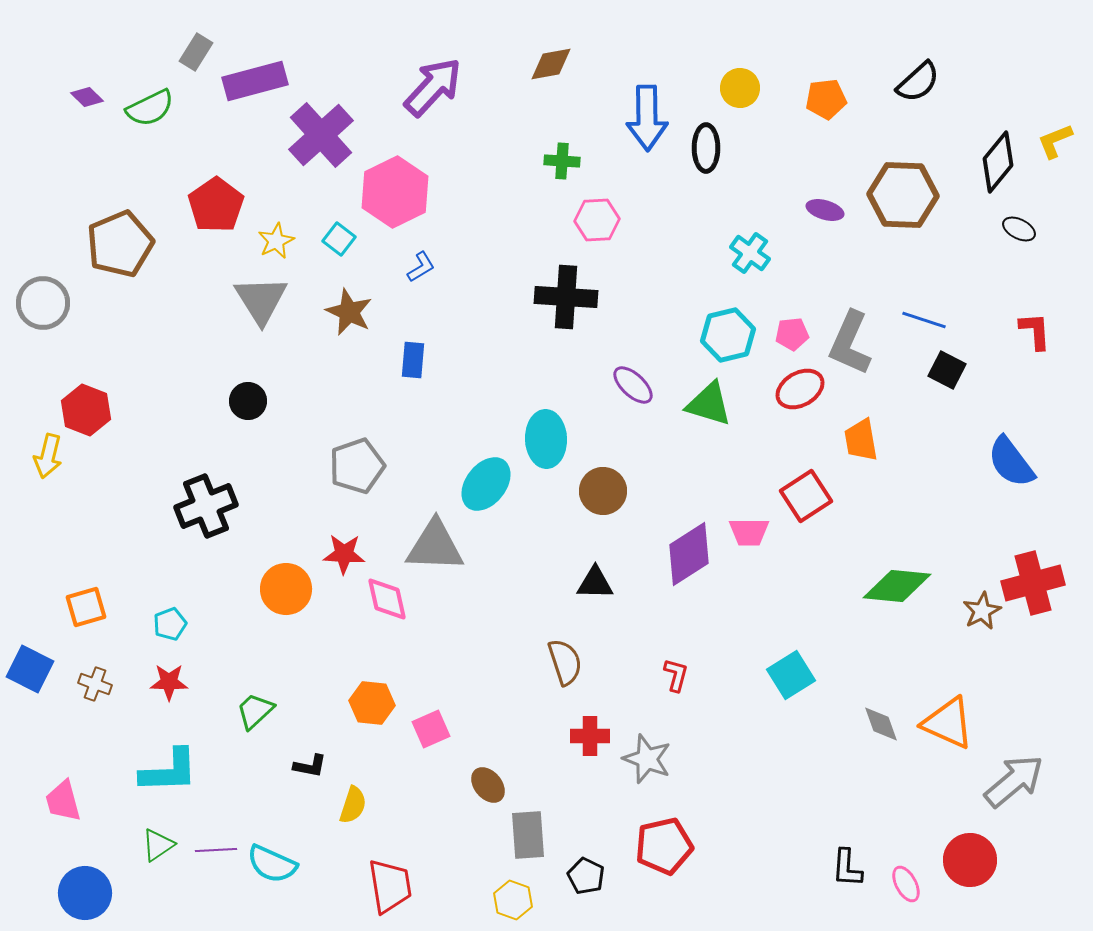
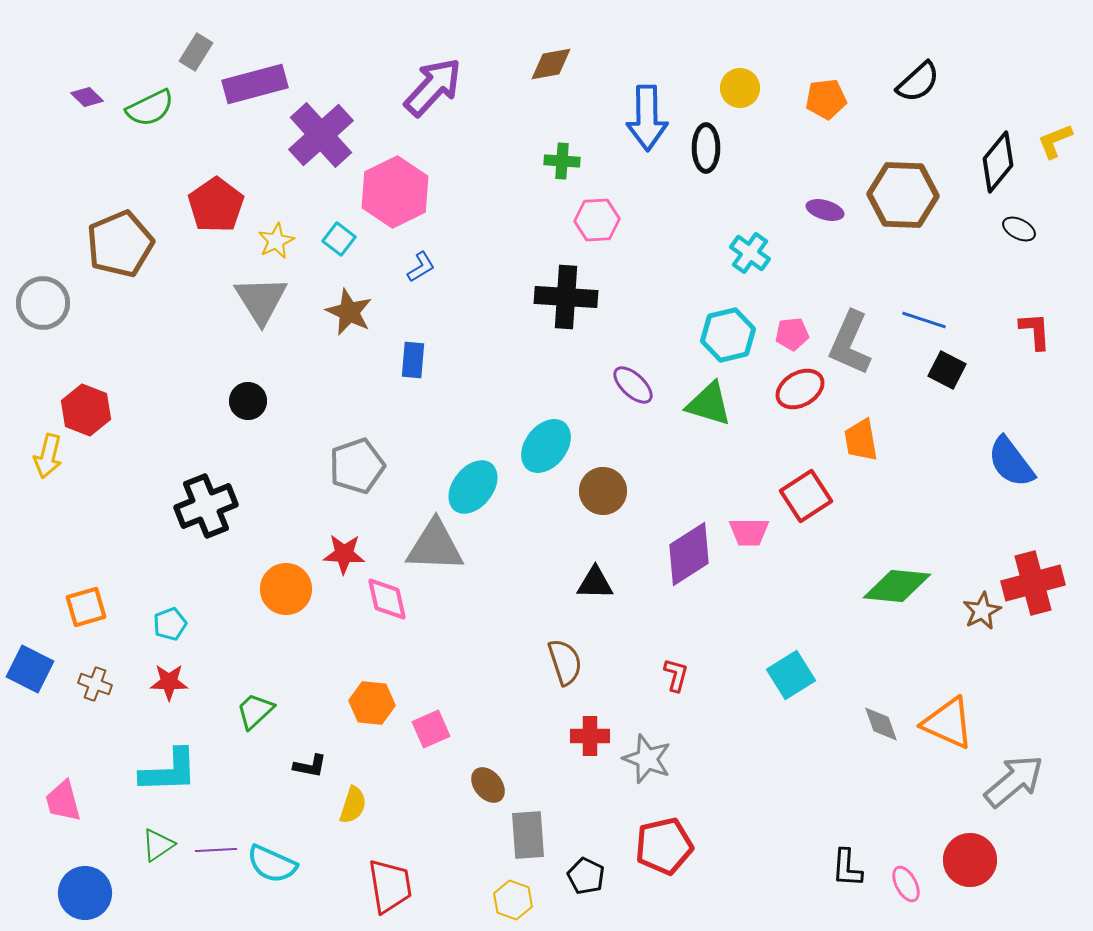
purple rectangle at (255, 81): moved 3 px down
cyan ellipse at (546, 439): moved 7 px down; rotated 40 degrees clockwise
cyan ellipse at (486, 484): moved 13 px left, 3 px down
